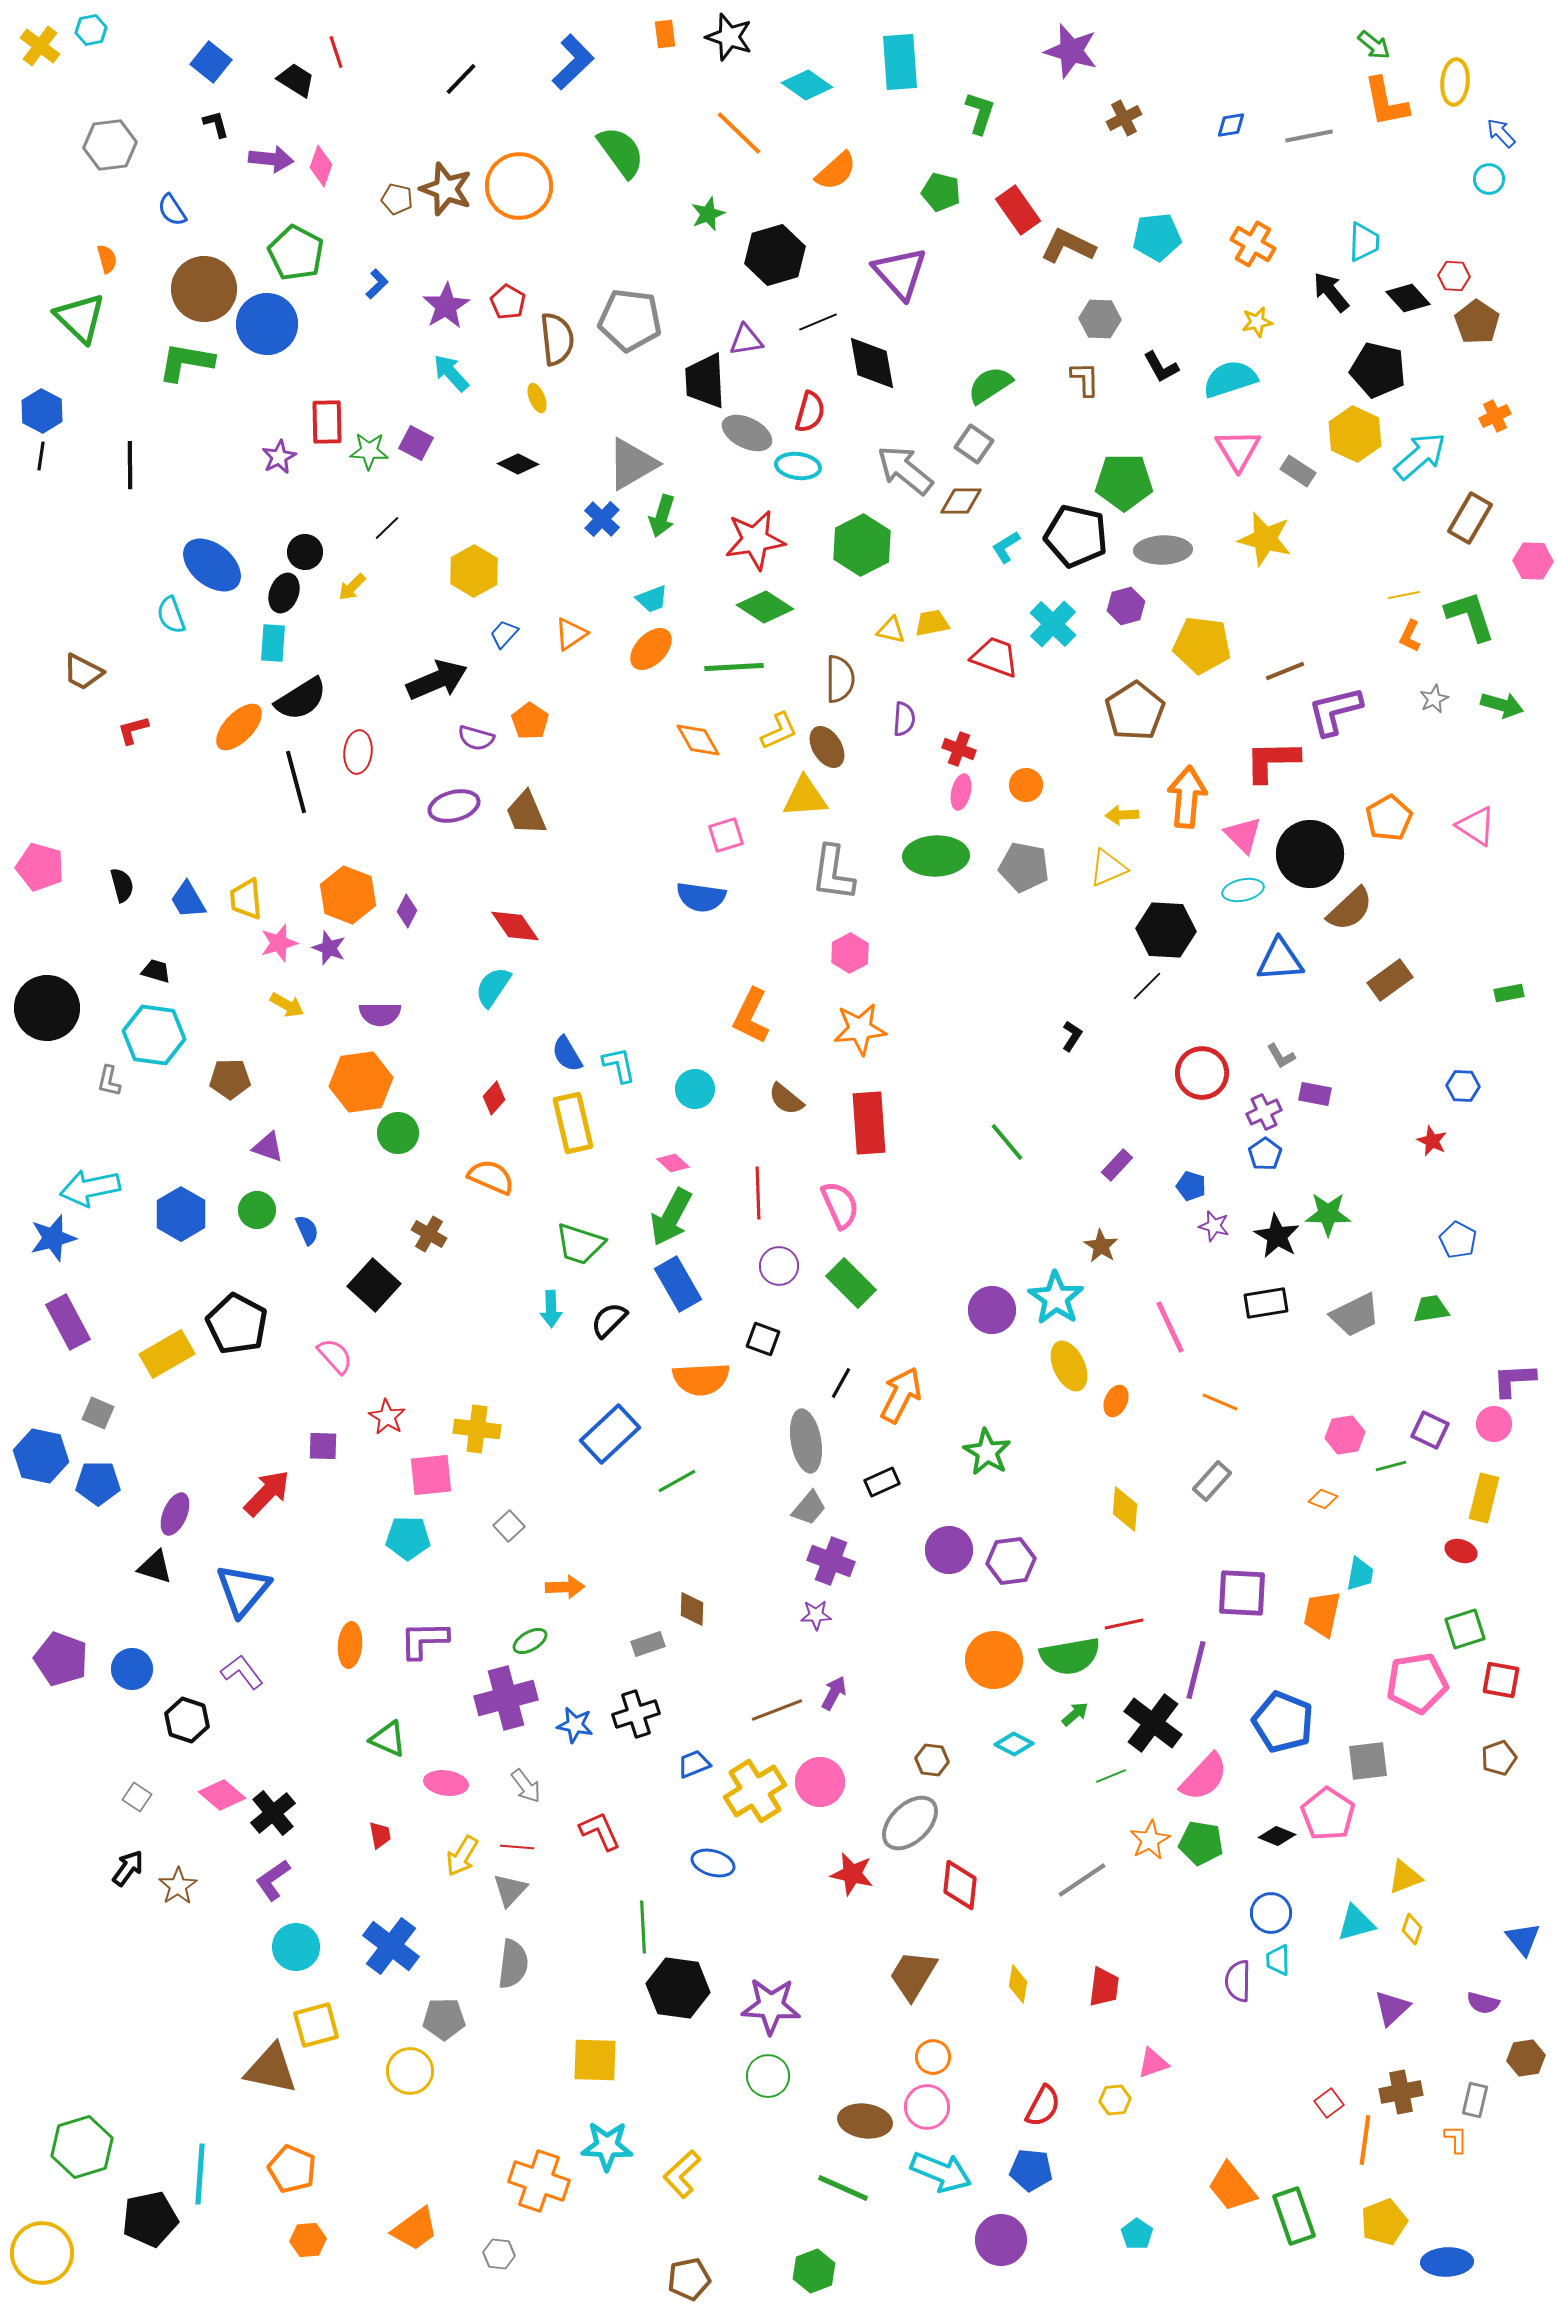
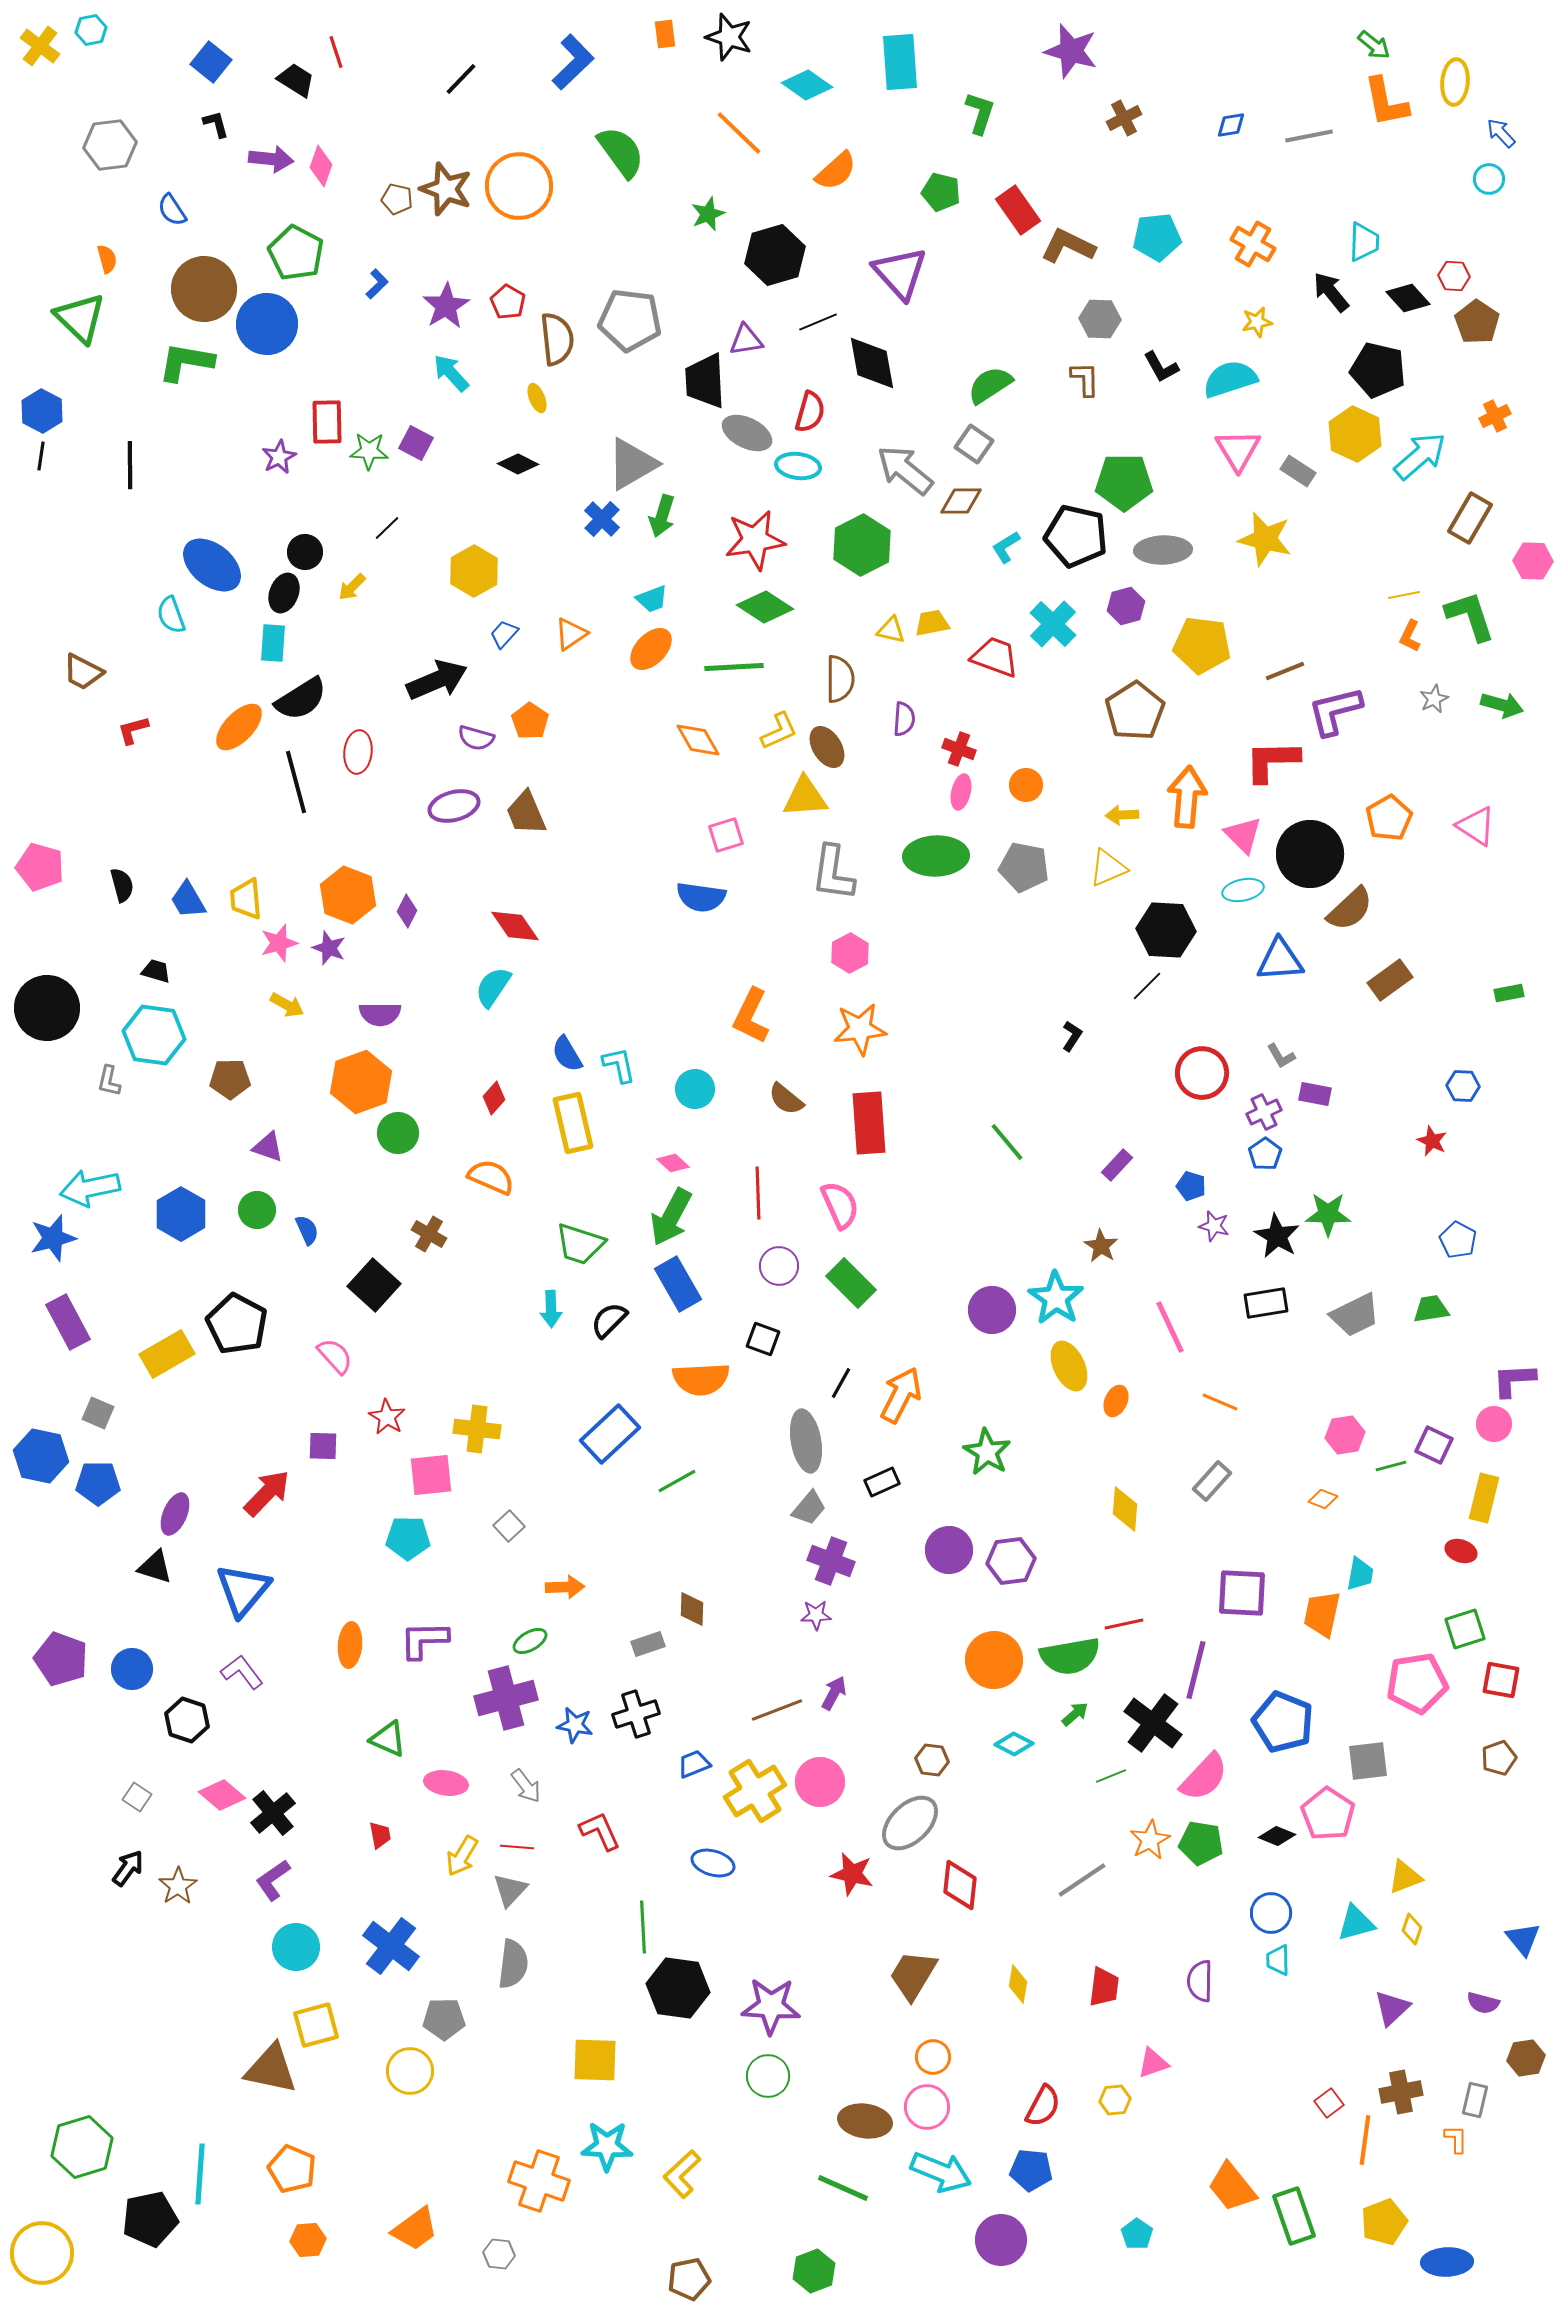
orange hexagon at (361, 1082): rotated 12 degrees counterclockwise
purple square at (1430, 1430): moved 4 px right, 15 px down
purple semicircle at (1238, 1981): moved 38 px left
